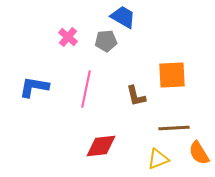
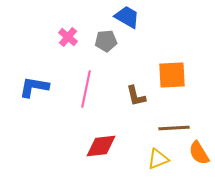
blue trapezoid: moved 4 px right
